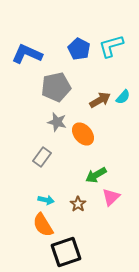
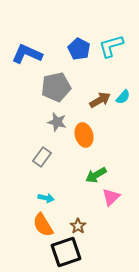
orange ellipse: moved 1 px right, 1 px down; rotated 25 degrees clockwise
cyan arrow: moved 2 px up
brown star: moved 22 px down
